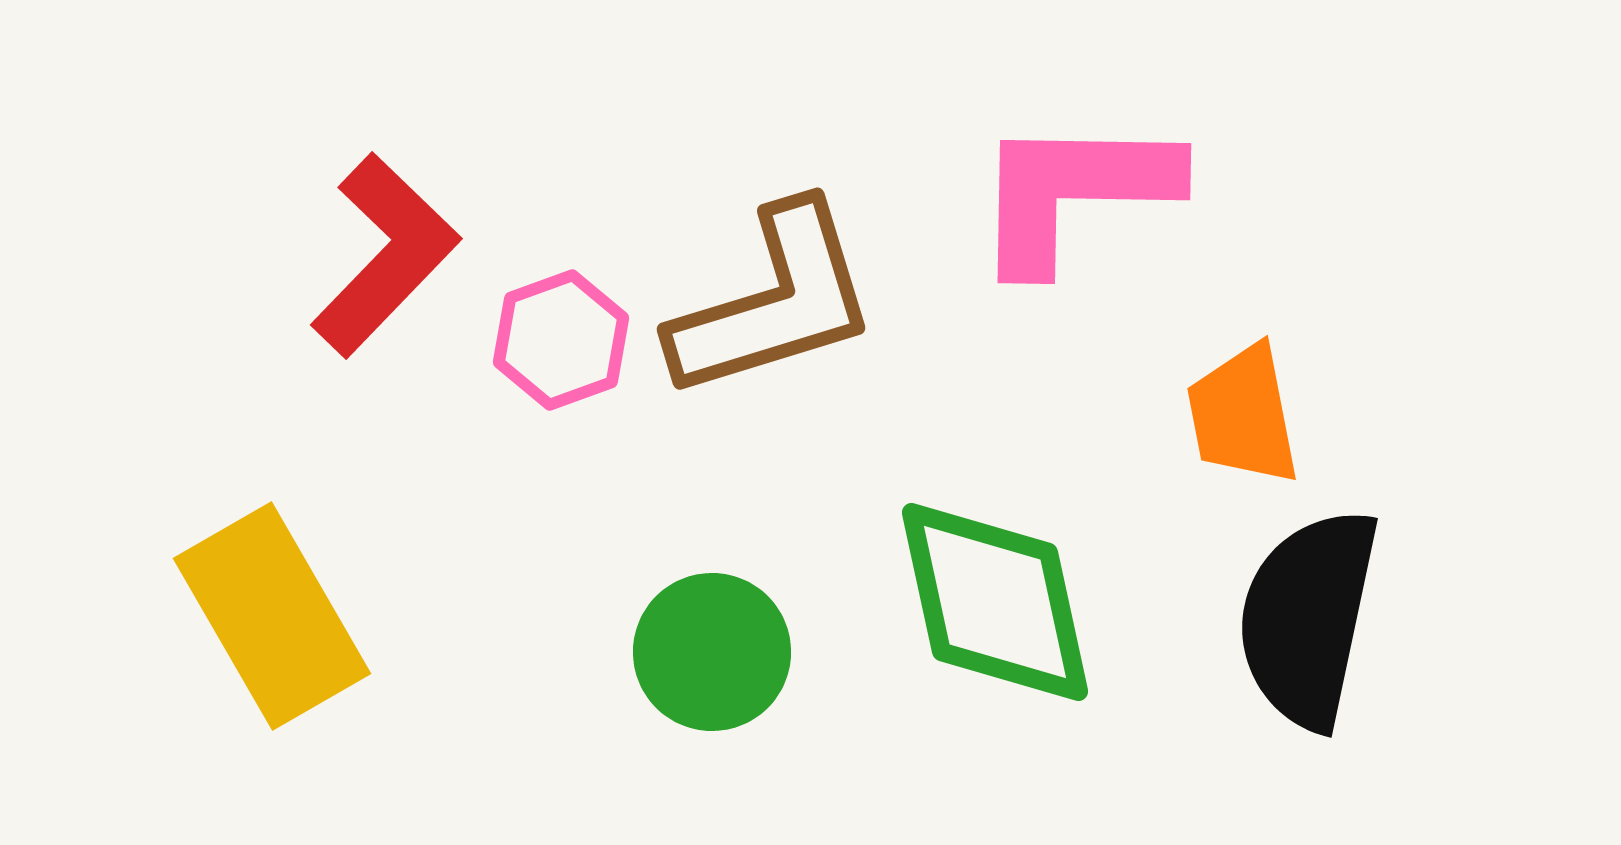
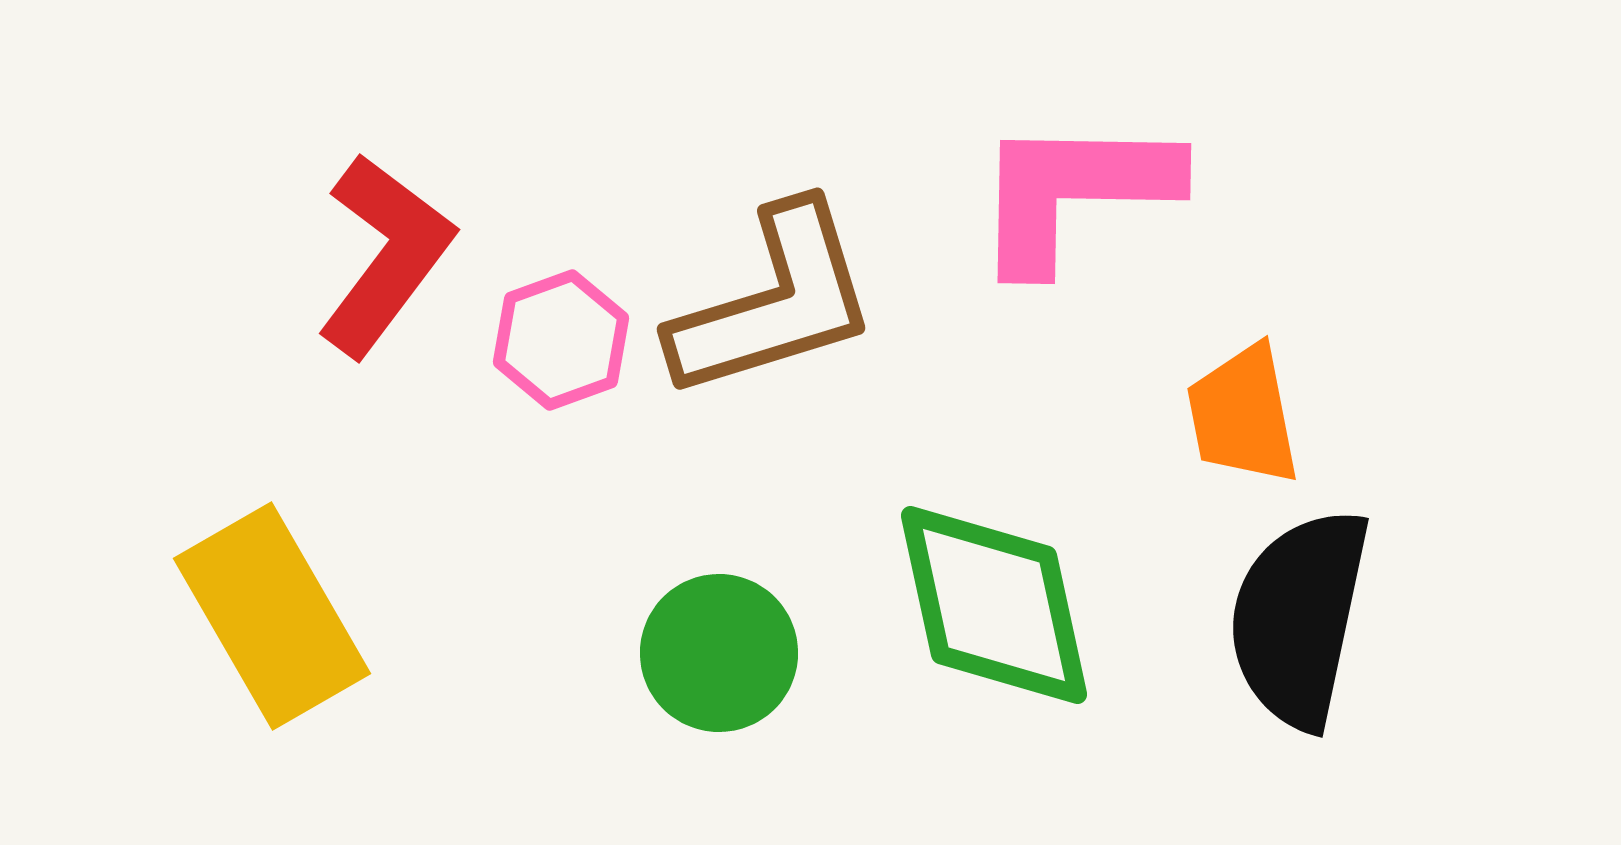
red L-shape: rotated 7 degrees counterclockwise
green diamond: moved 1 px left, 3 px down
black semicircle: moved 9 px left
green circle: moved 7 px right, 1 px down
